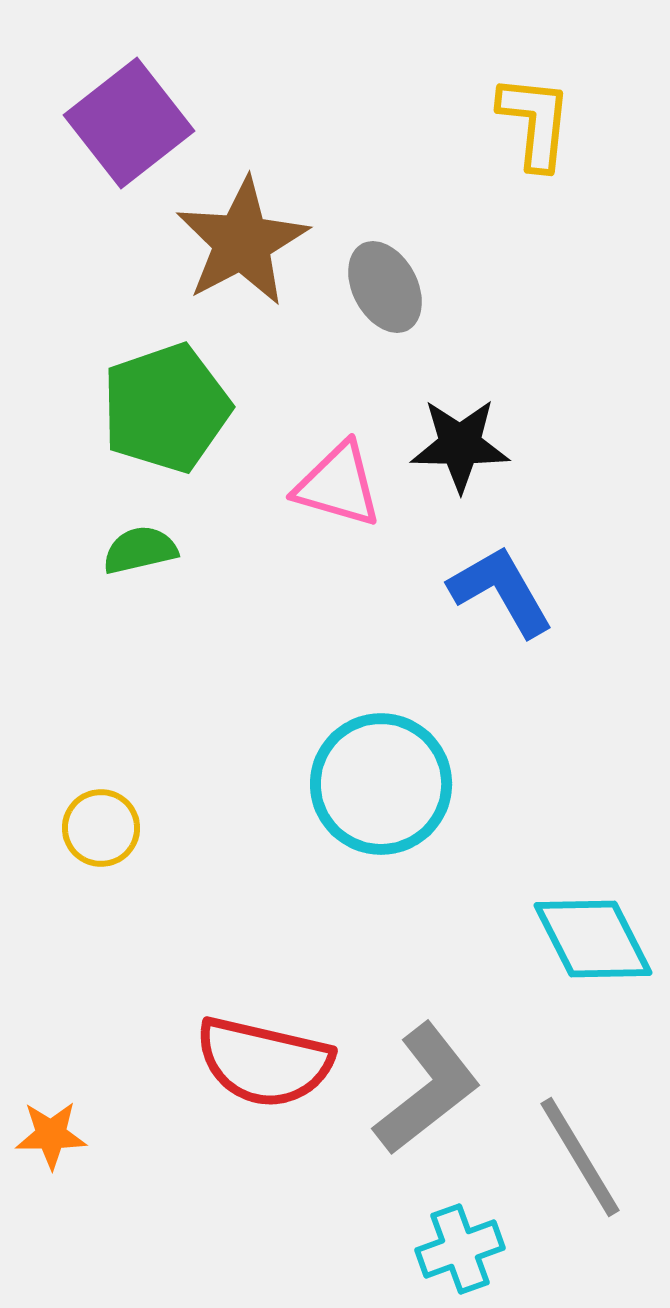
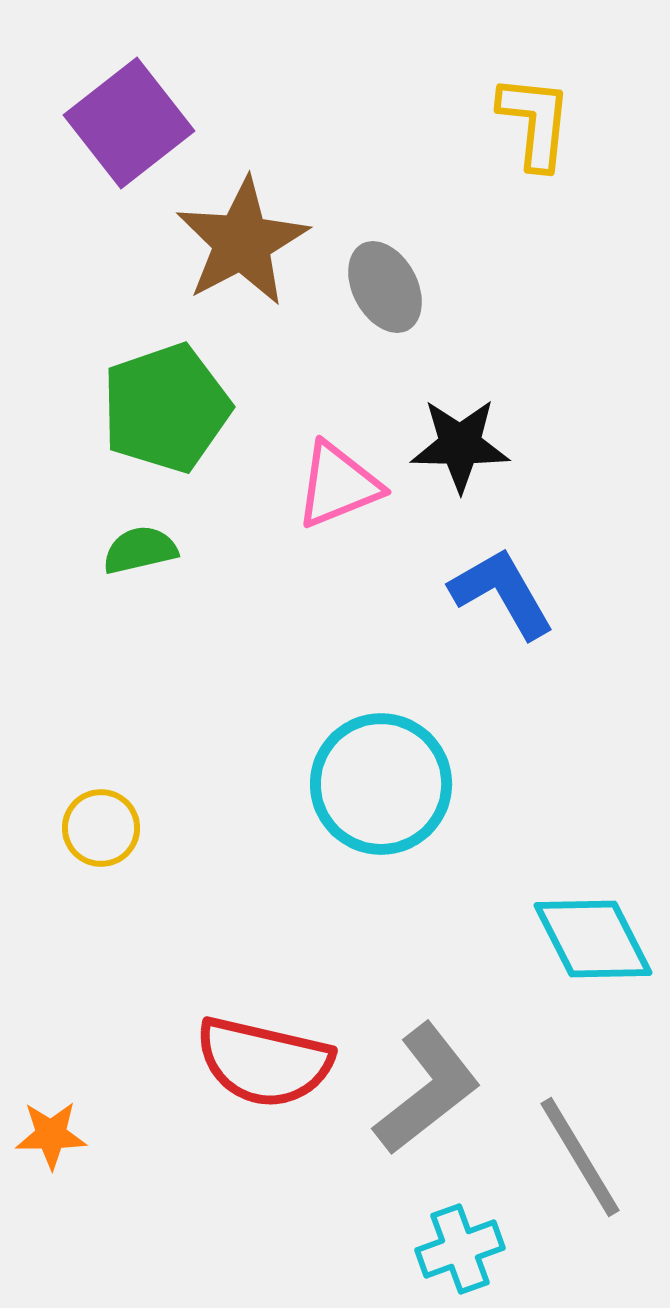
pink triangle: rotated 38 degrees counterclockwise
blue L-shape: moved 1 px right, 2 px down
